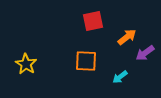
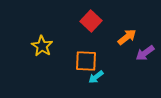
red square: moved 2 px left; rotated 35 degrees counterclockwise
yellow star: moved 16 px right, 18 px up
cyan arrow: moved 24 px left
